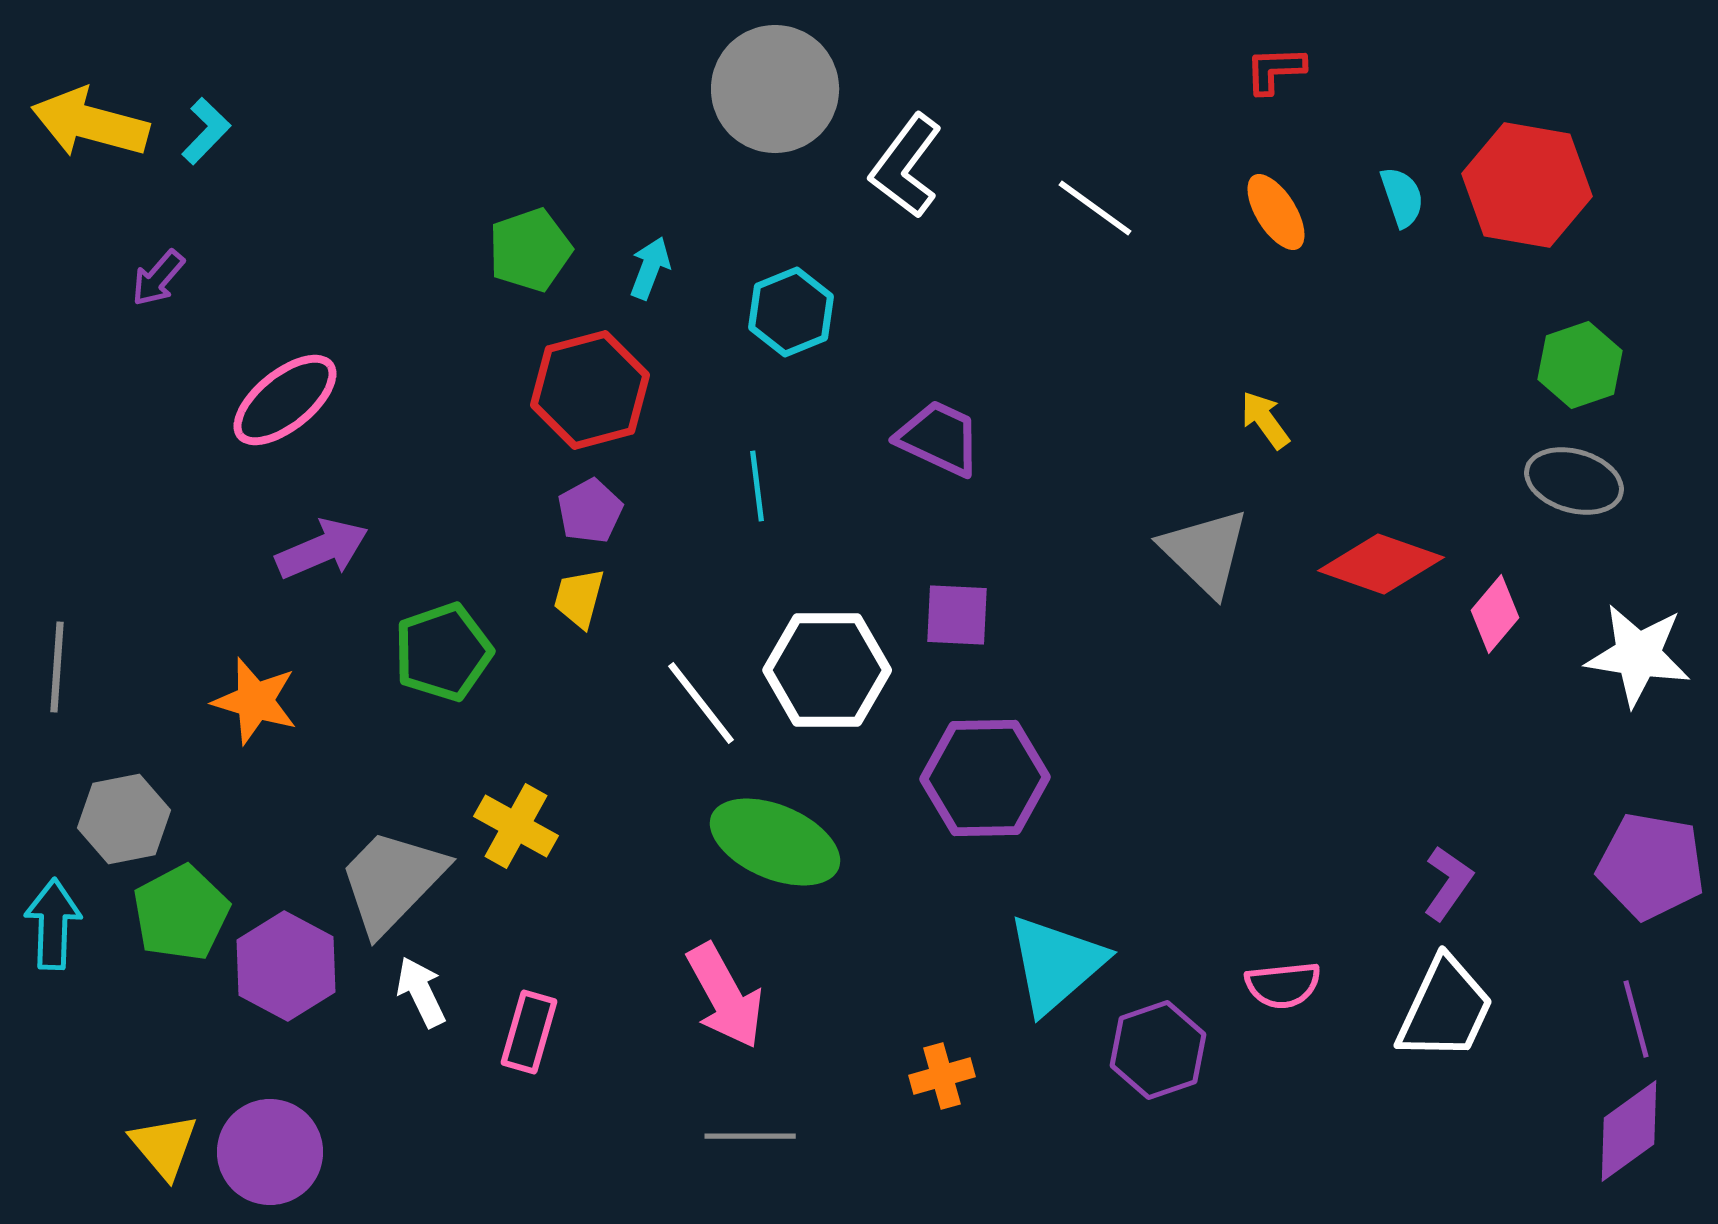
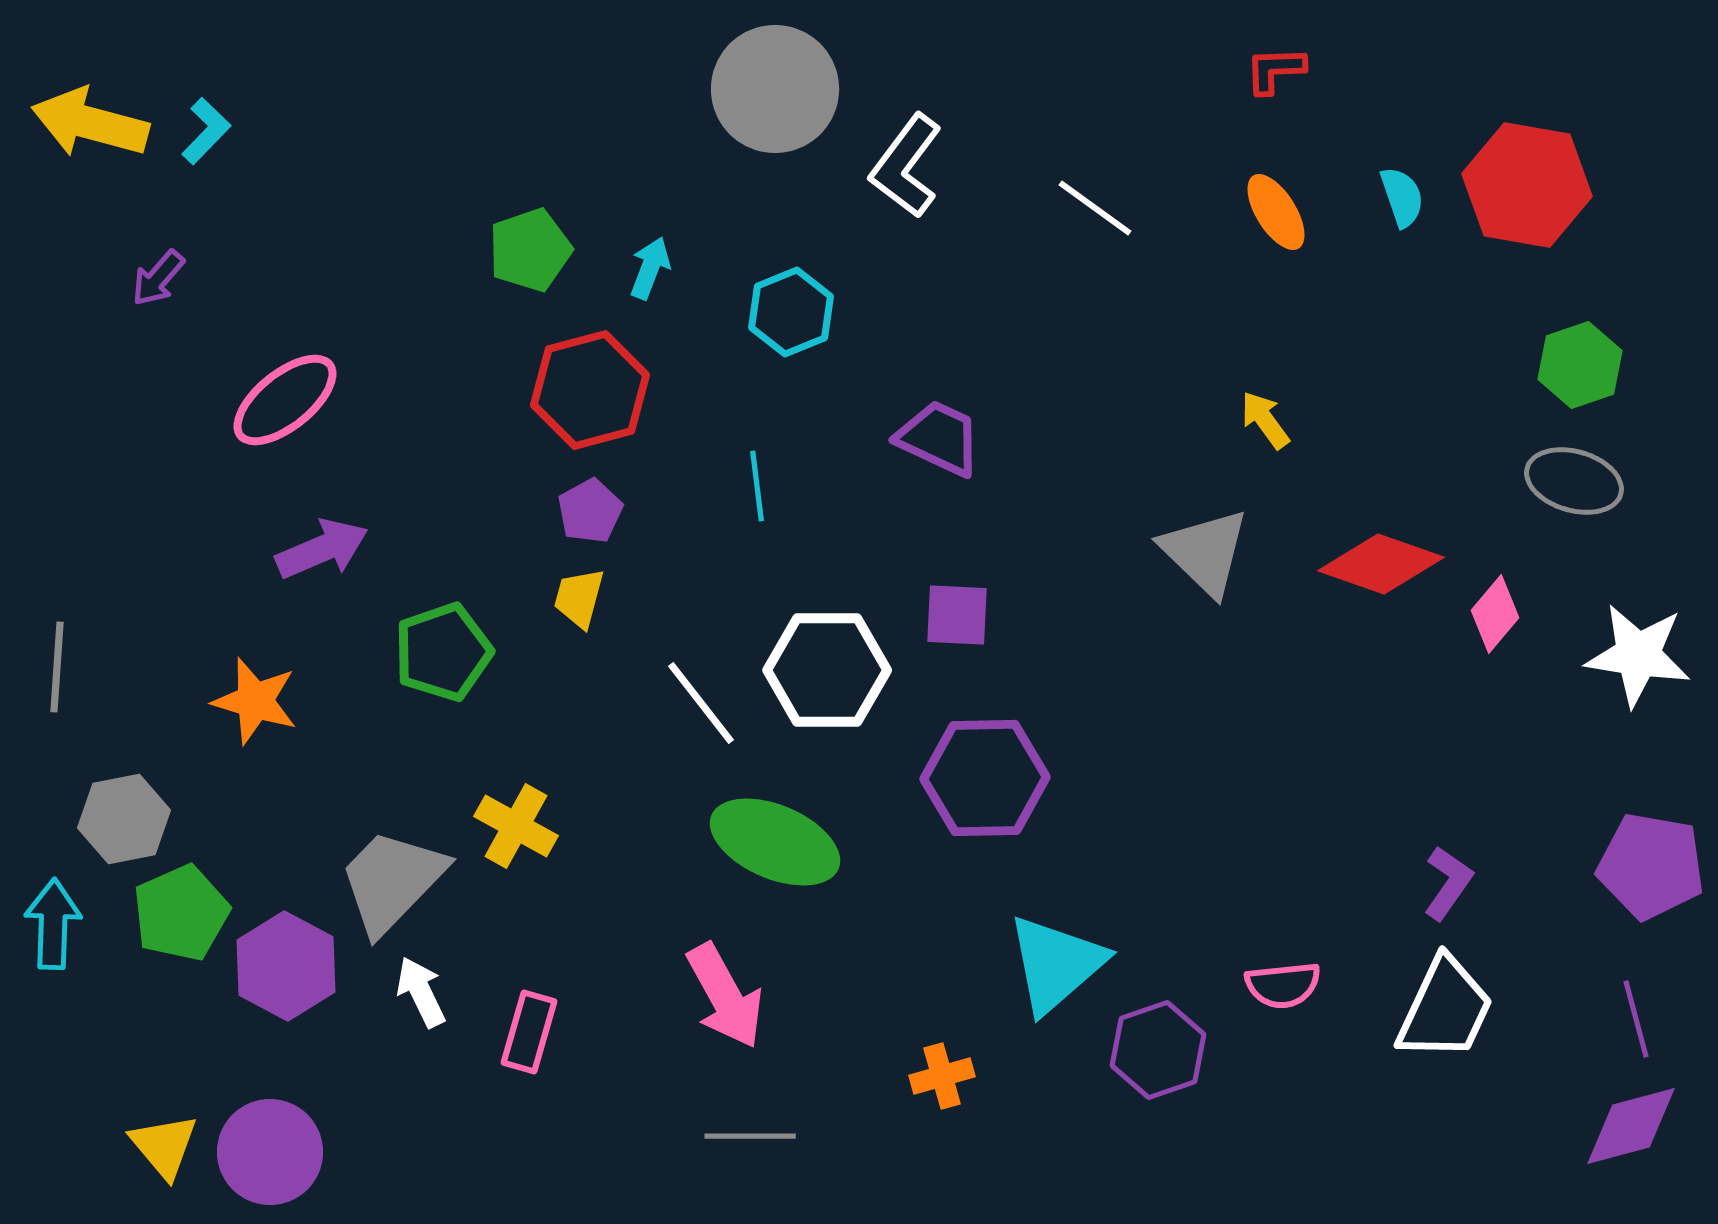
green pentagon at (181, 913): rotated 4 degrees clockwise
purple diamond at (1629, 1131): moved 2 px right, 5 px up; rotated 21 degrees clockwise
